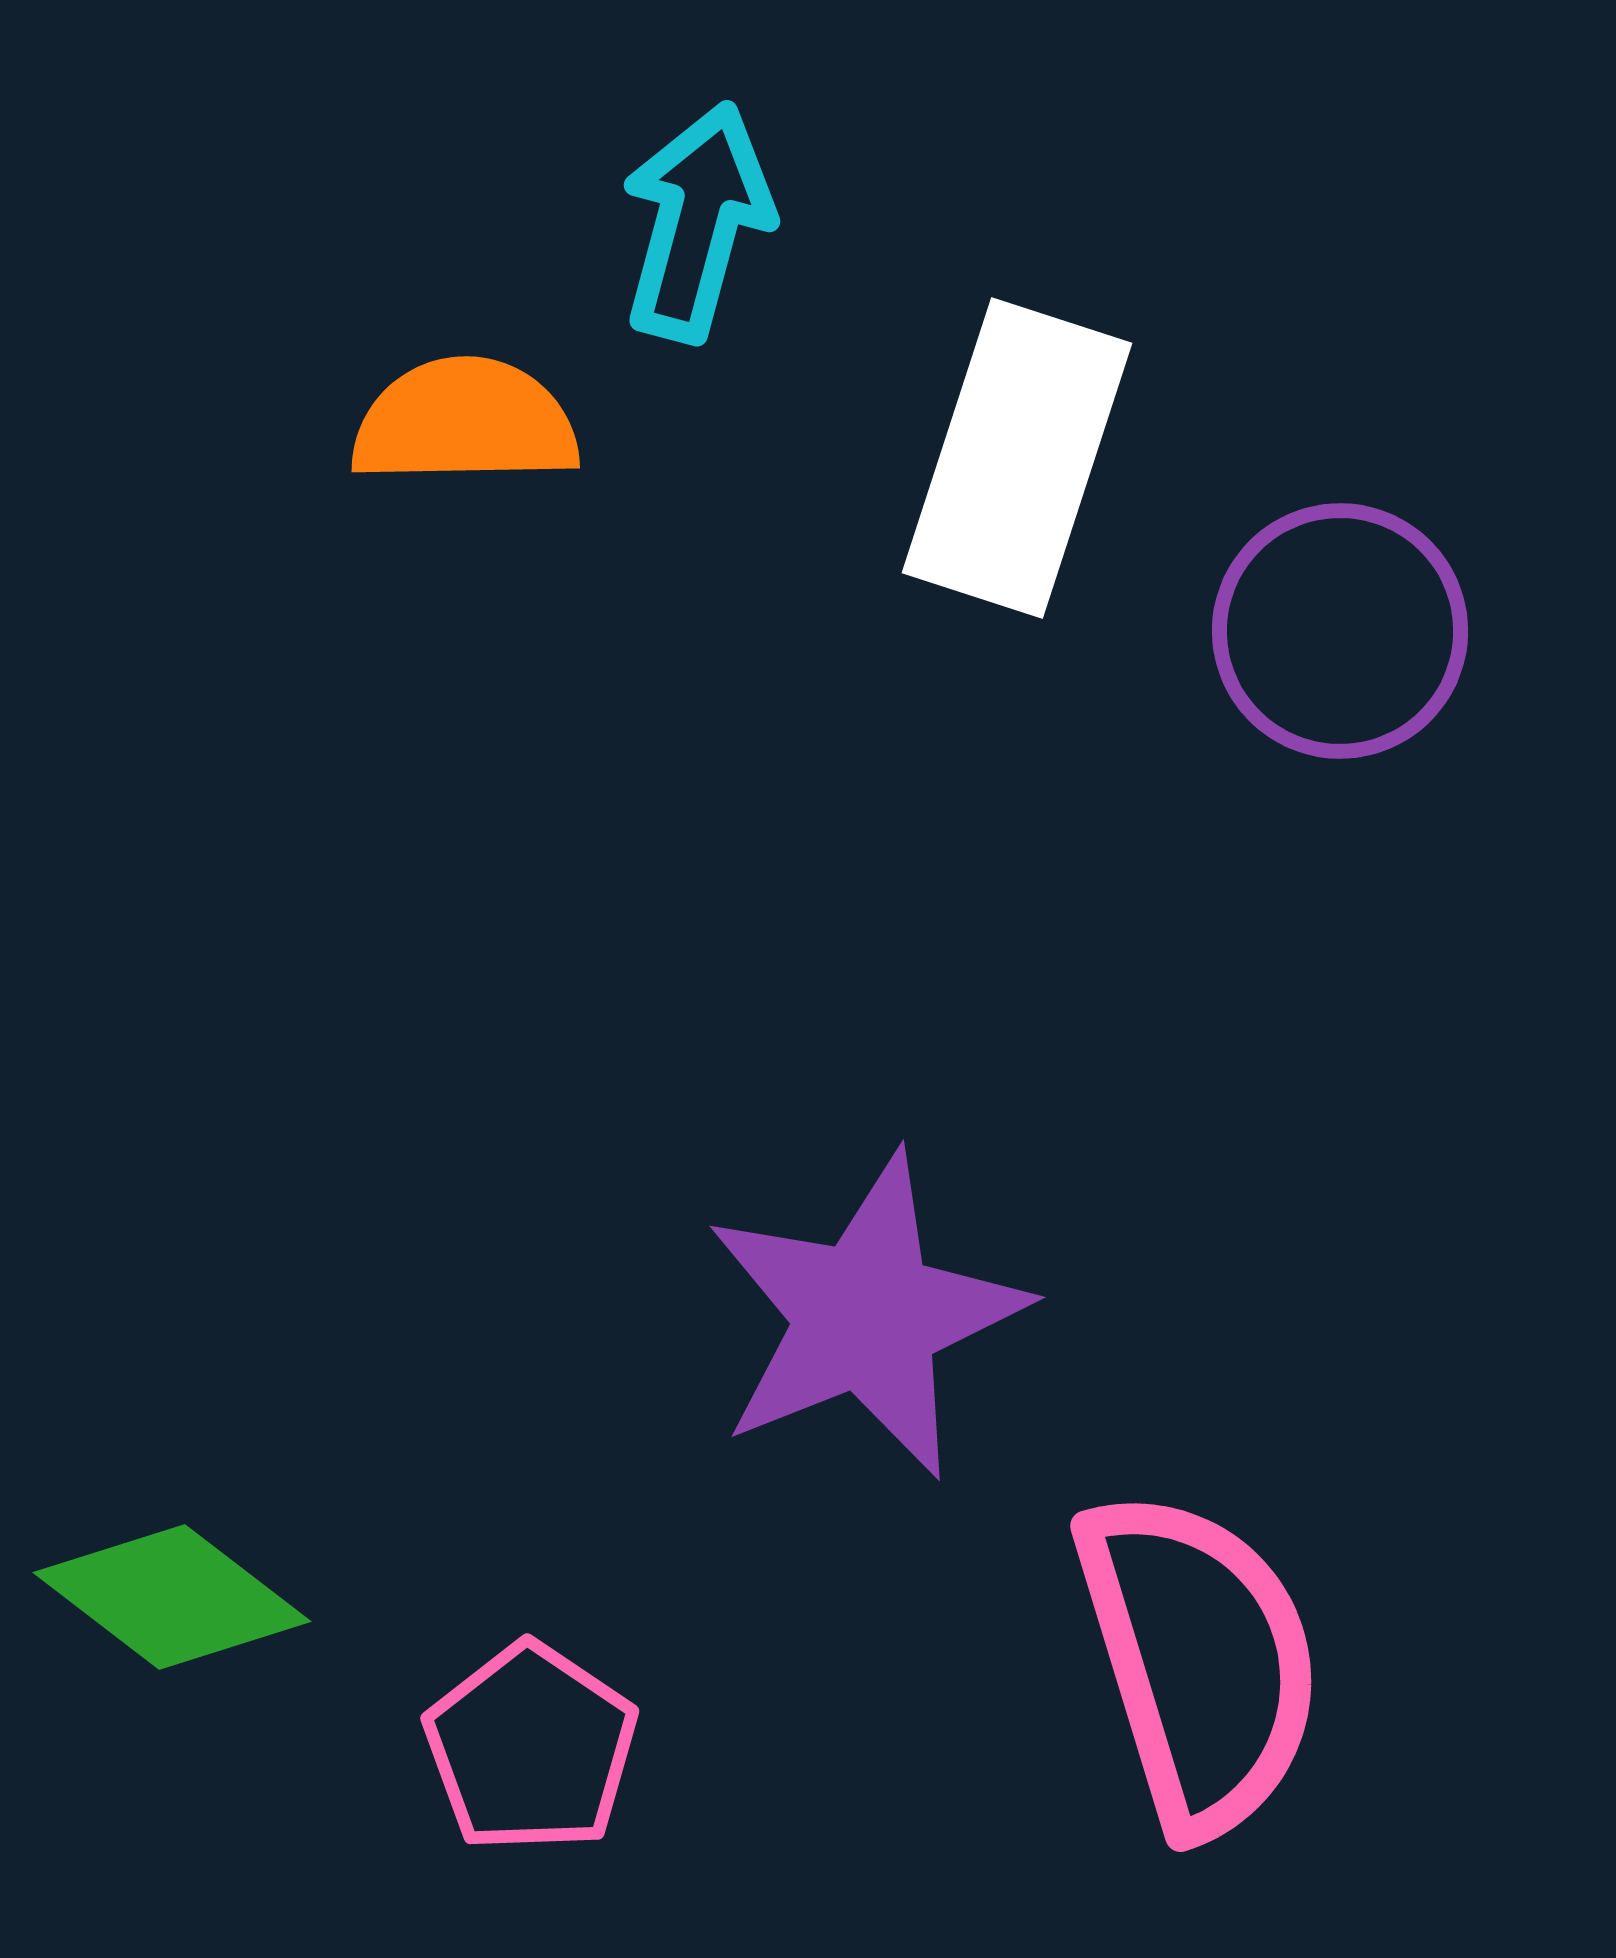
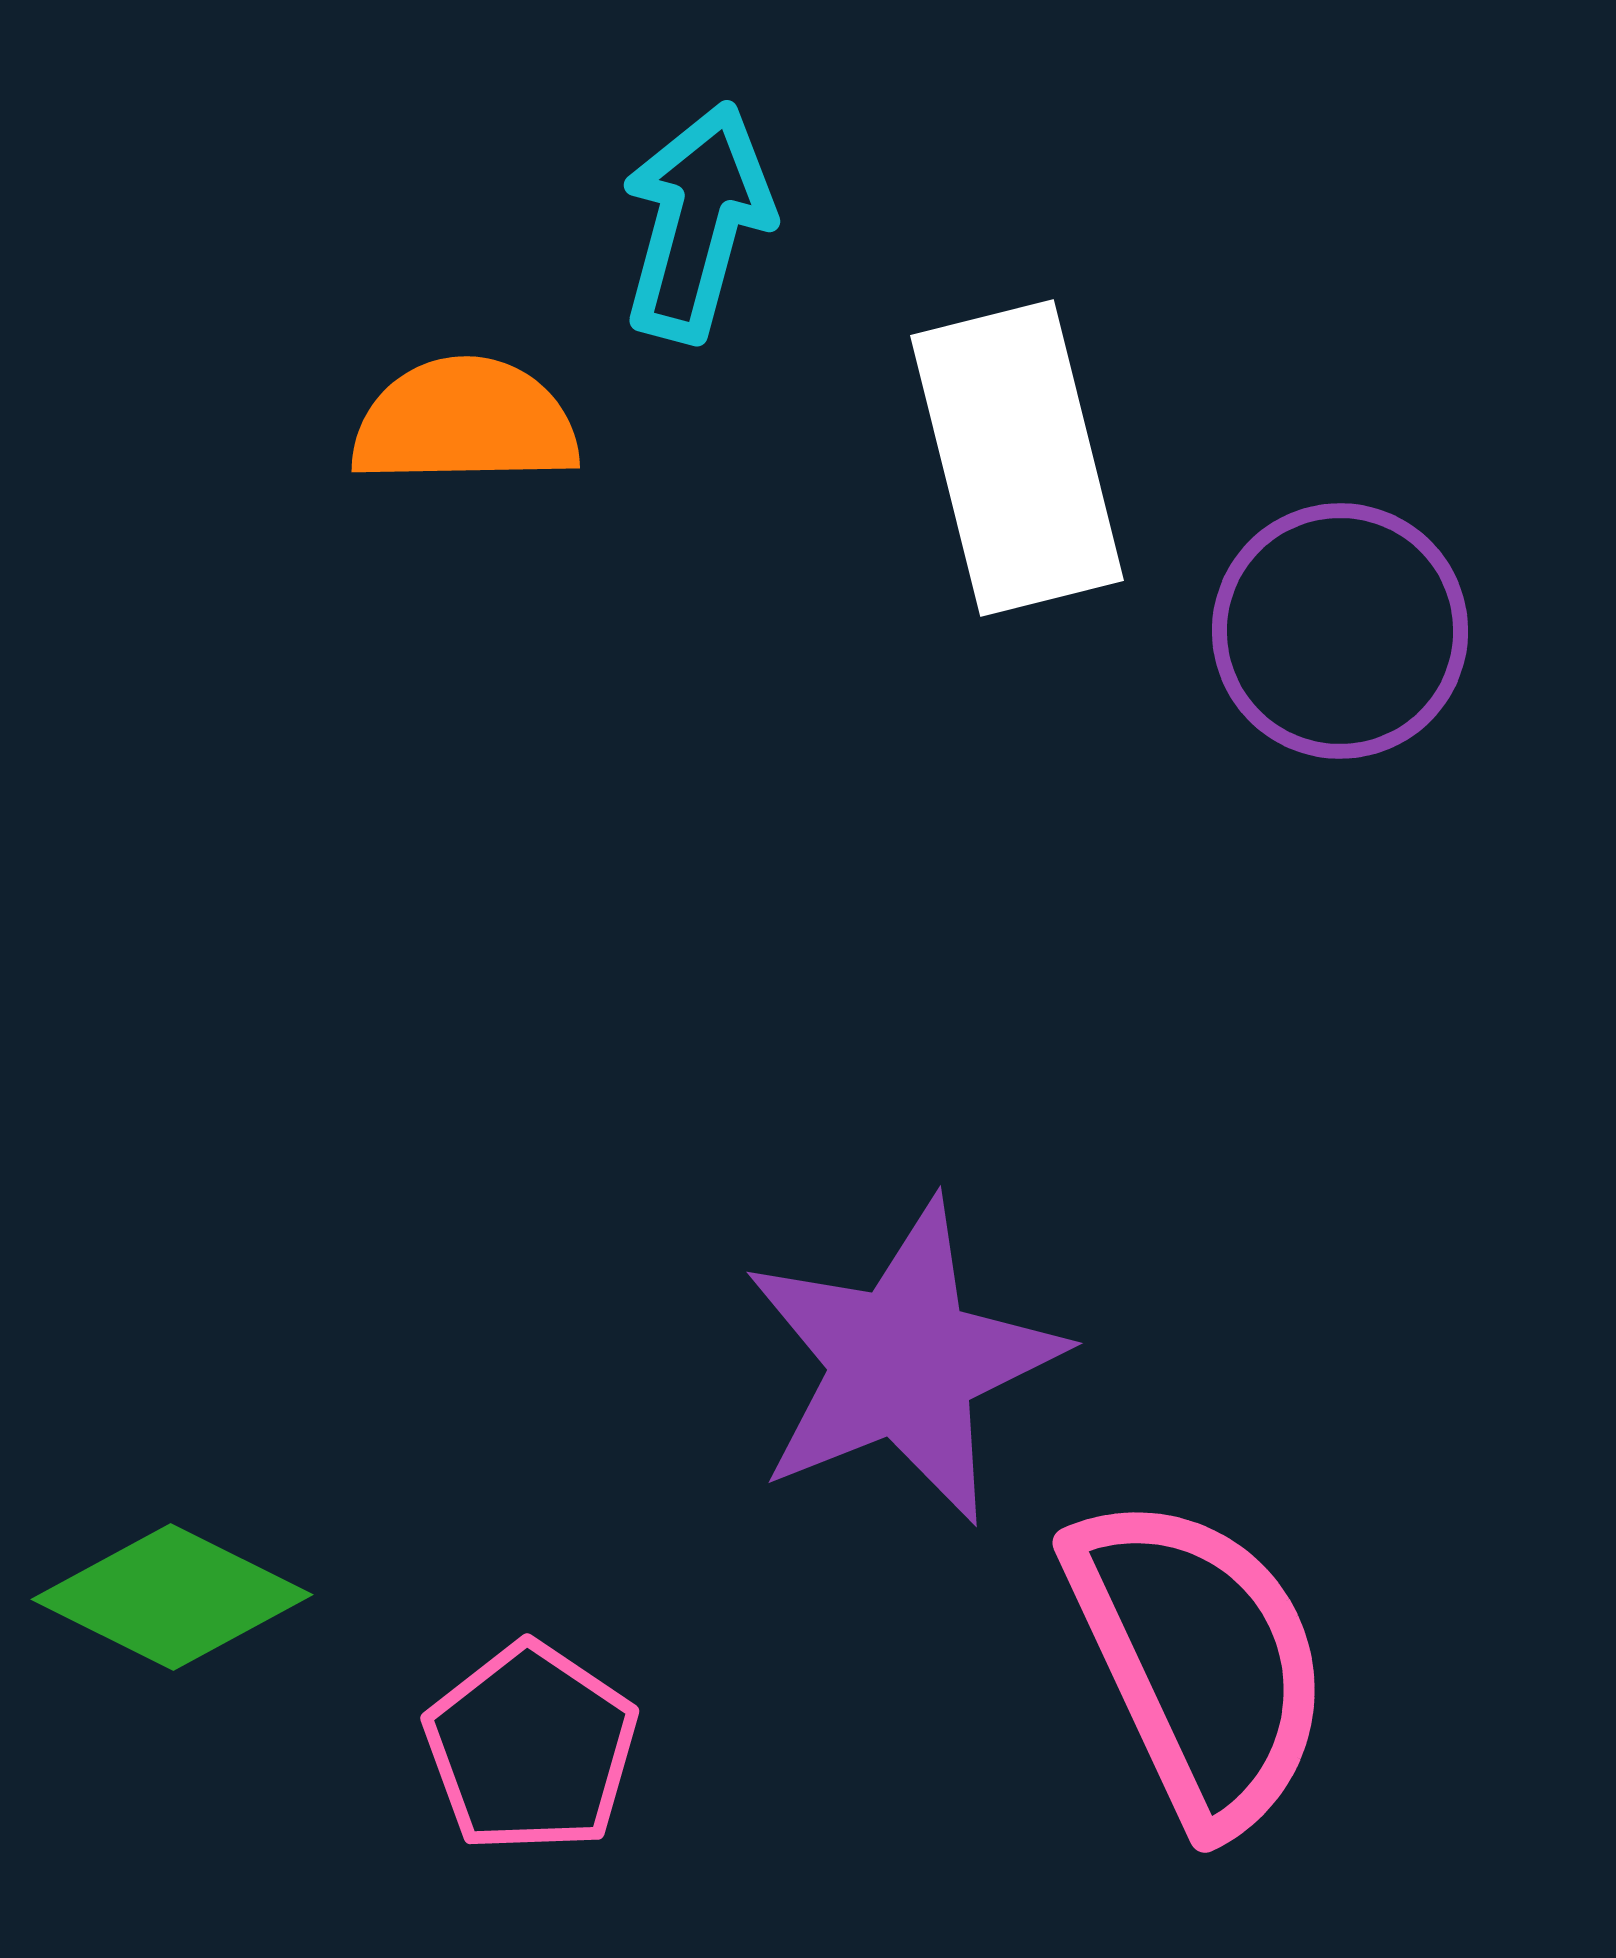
white rectangle: rotated 32 degrees counterclockwise
purple star: moved 37 px right, 46 px down
green diamond: rotated 11 degrees counterclockwise
pink semicircle: rotated 8 degrees counterclockwise
